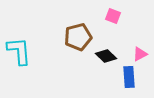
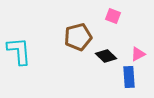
pink triangle: moved 2 px left
